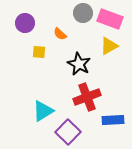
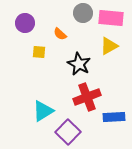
pink rectangle: moved 1 px right, 1 px up; rotated 15 degrees counterclockwise
blue rectangle: moved 1 px right, 3 px up
